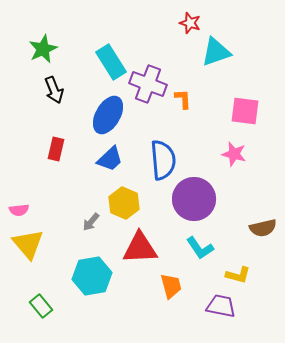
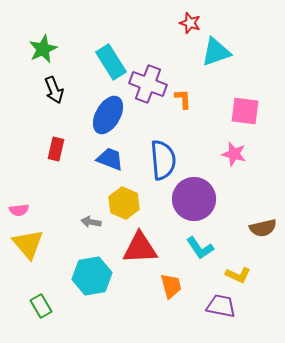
blue trapezoid: rotated 116 degrees counterclockwise
gray arrow: rotated 60 degrees clockwise
yellow L-shape: rotated 10 degrees clockwise
green rectangle: rotated 10 degrees clockwise
